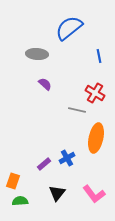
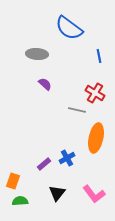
blue semicircle: rotated 104 degrees counterclockwise
